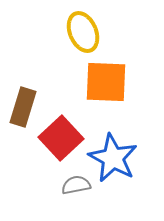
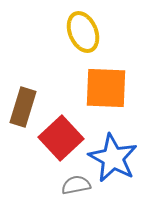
orange square: moved 6 px down
